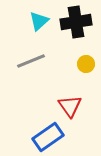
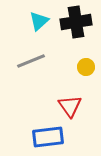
yellow circle: moved 3 px down
blue rectangle: rotated 28 degrees clockwise
